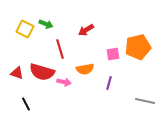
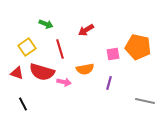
yellow square: moved 2 px right, 18 px down; rotated 30 degrees clockwise
orange pentagon: rotated 25 degrees clockwise
black line: moved 3 px left
